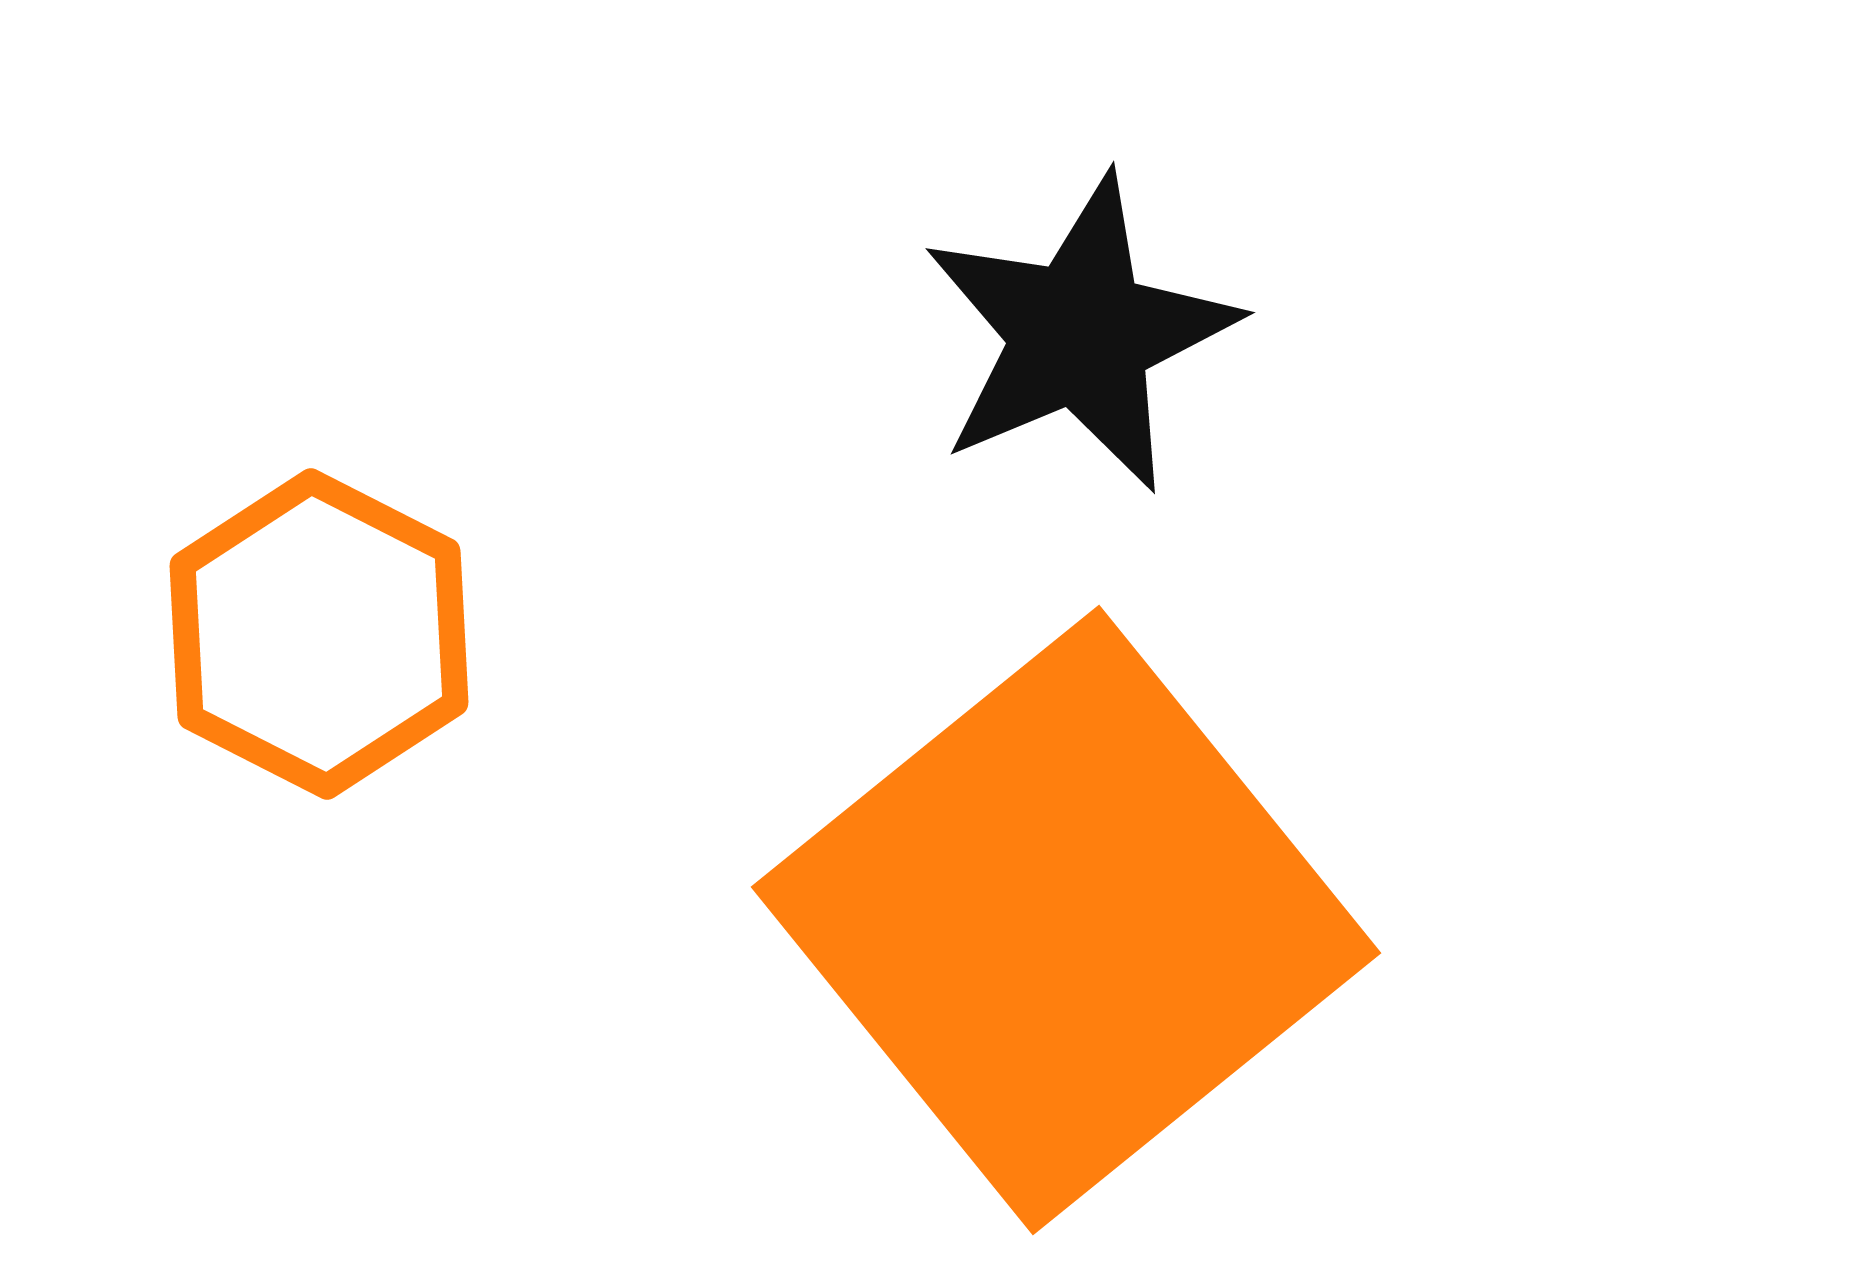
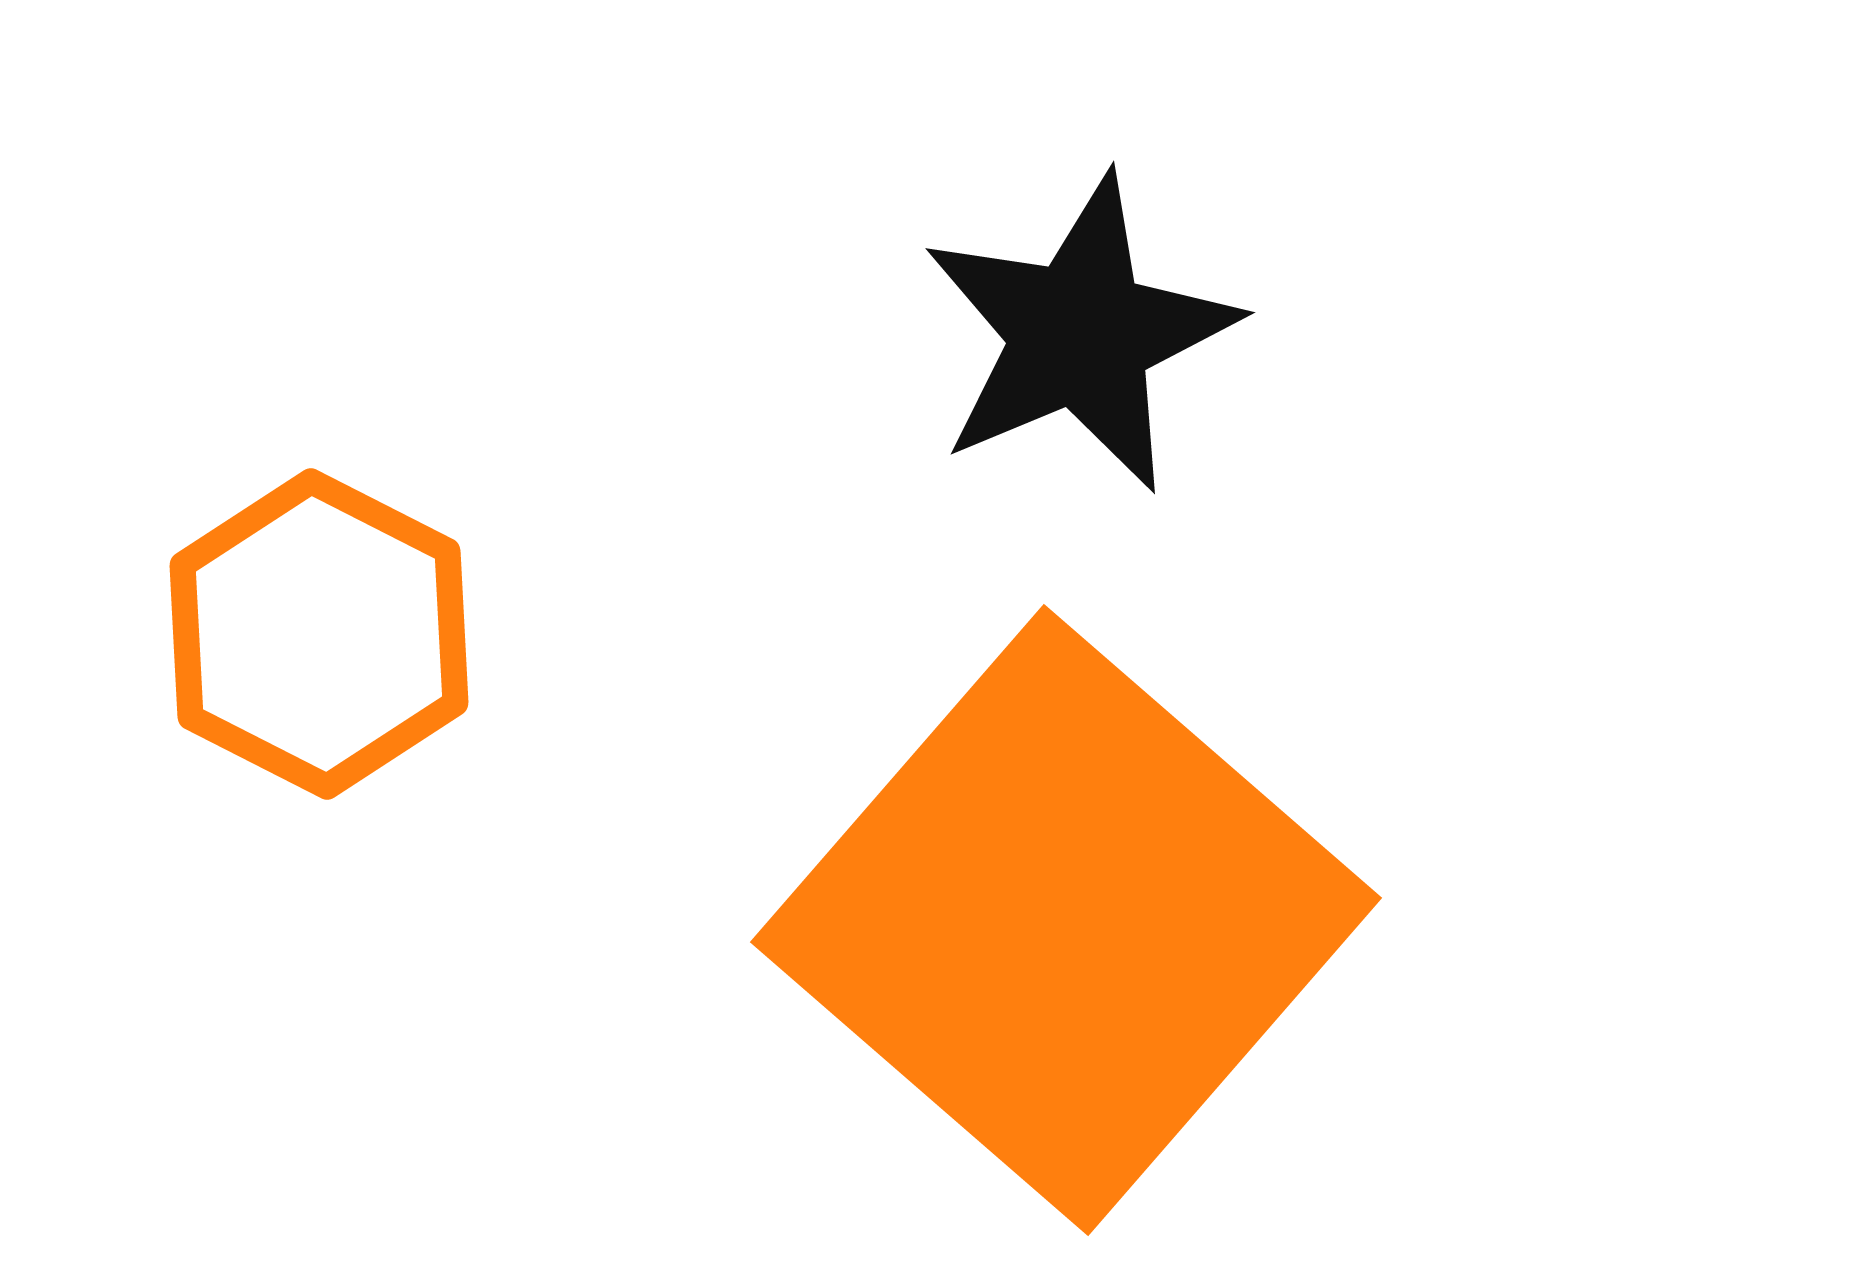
orange square: rotated 10 degrees counterclockwise
